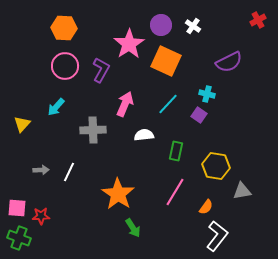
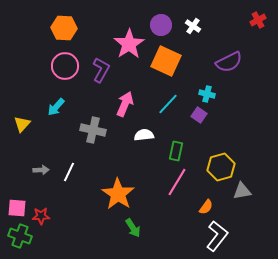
gray cross: rotated 15 degrees clockwise
yellow hexagon: moved 5 px right, 1 px down; rotated 24 degrees counterclockwise
pink line: moved 2 px right, 10 px up
green cross: moved 1 px right, 2 px up
